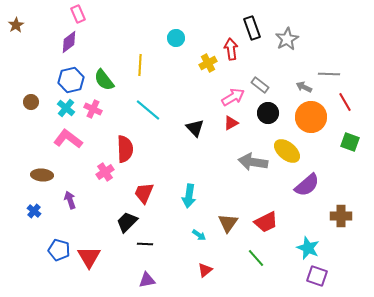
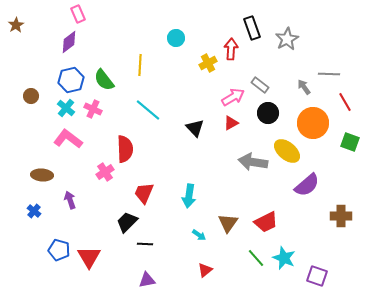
red arrow at (231, 49): rotated 10 degrees clockwise
gray arrow at (304, 87): rotated 28 degrees clockwise
brown circle at (31, 102): moved 6 px up
orange circle at (311, 117): moved 2 px right, 6 px down
cyan star at (308, 248): moved 24 px left, 10 px down
